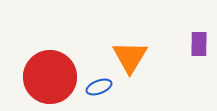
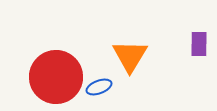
orange triangle: moved 1 px up
red circle: moved 6 px right
